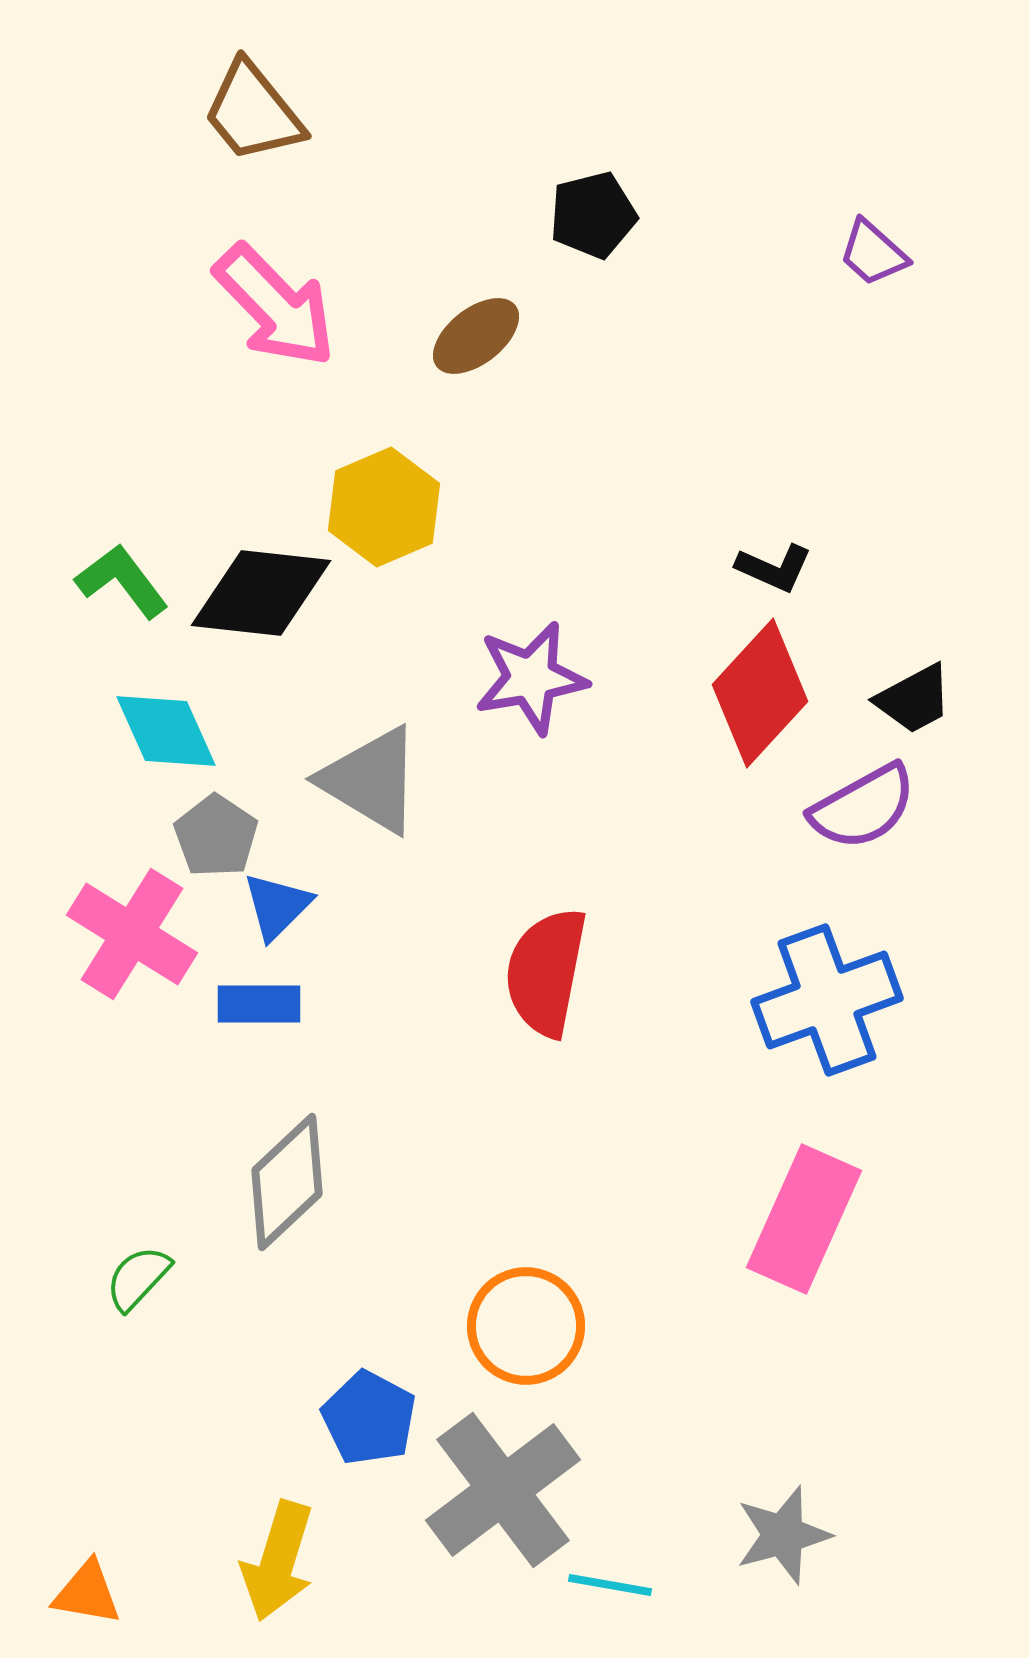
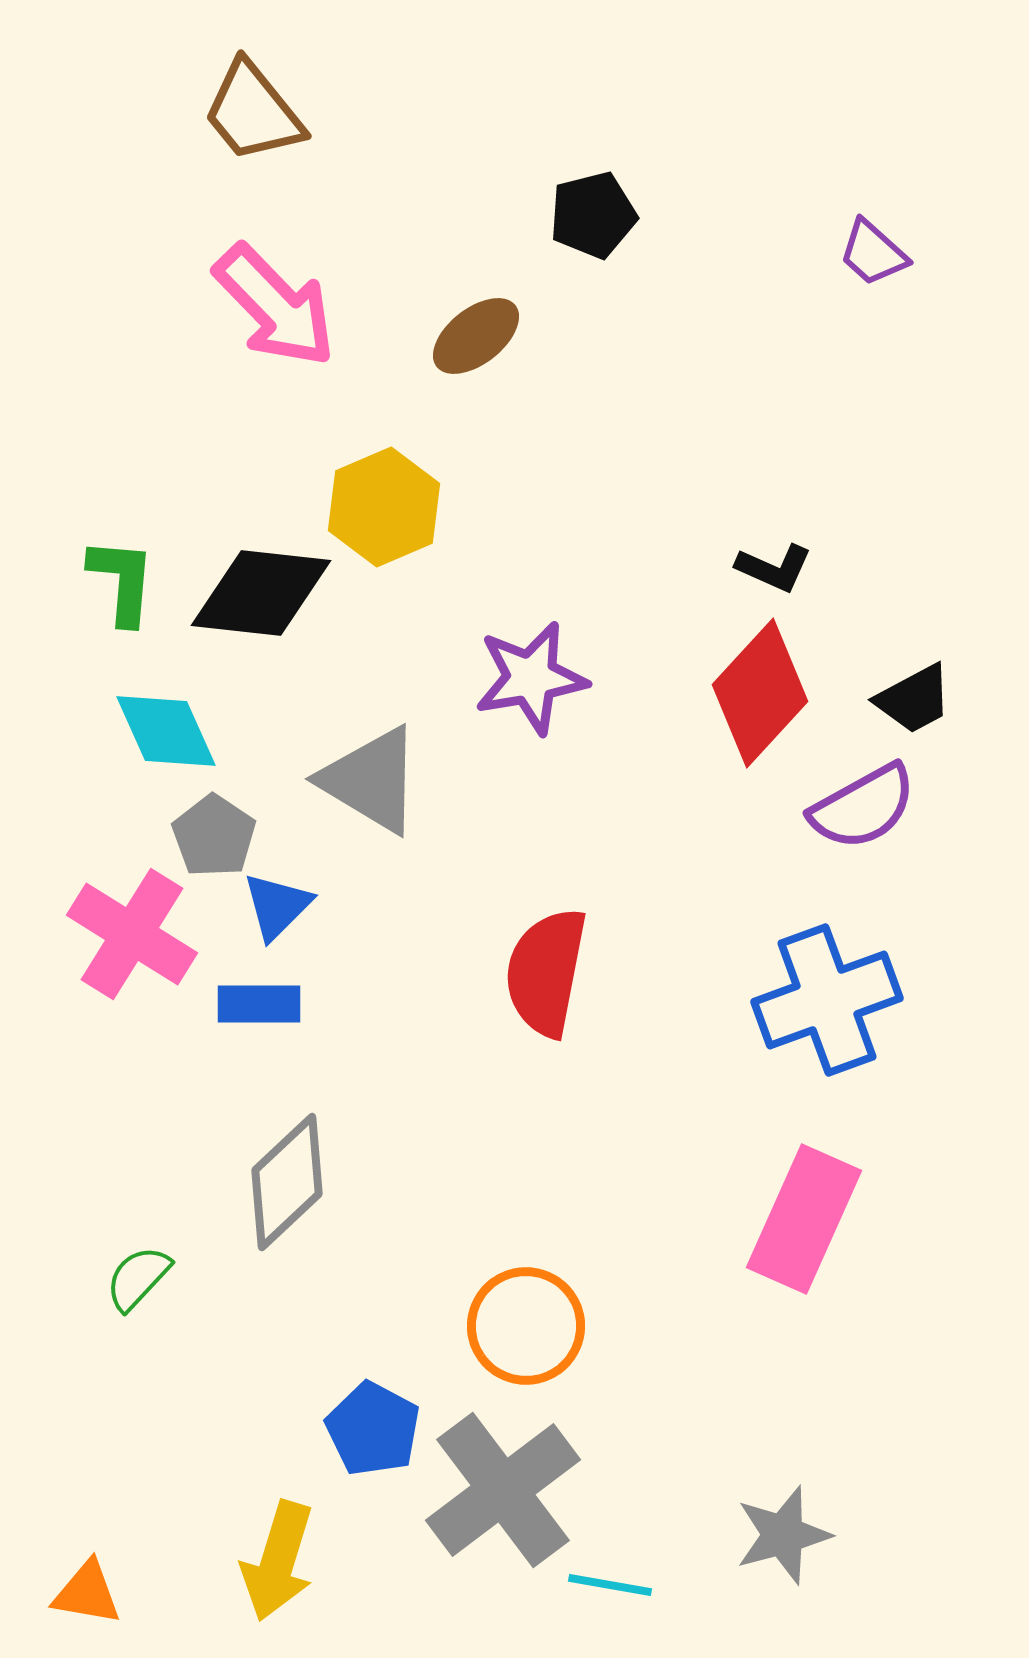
green L-shape: rotated 42 degrees clockwise
gray pentagon: moved 2 px left
blue pentagon: moved 4 px right, 11 px down
